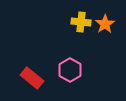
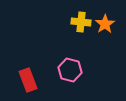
pink hexagon: rotated 15 degrees counterclockwise
red rectangle: moved 4 px left, 2 px down; rotated 30 degrees clockwise
